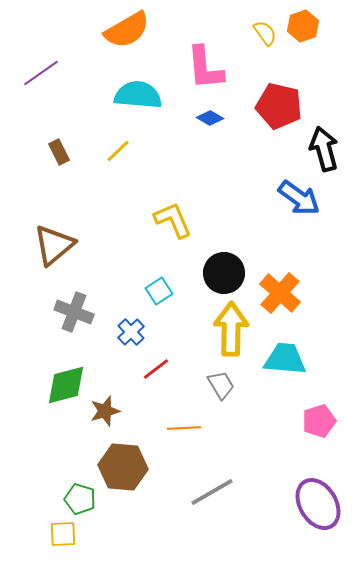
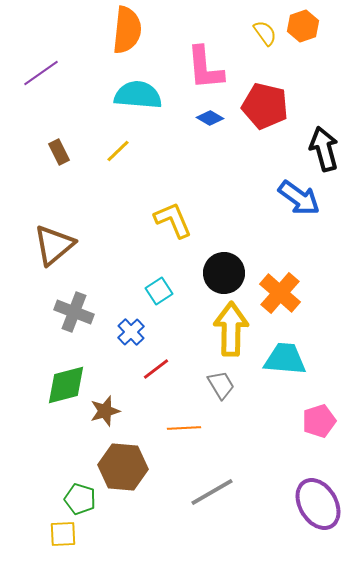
orange semicircle: rotated 54 degrees counterclockwise
red pentagon: moved 14 px left
